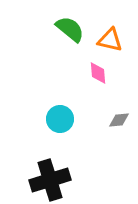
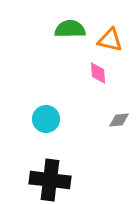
green semicircle: rotated 40 degrees counterclockwise
cyan circle: moved 14 px left
black cross: rotated 24 degrees clockwise
